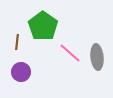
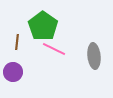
pink line: moved 16 px left, 4 px up; rotated 15 degrees counterclockwise
gray ellipse: moved 3 px left, 1 px up
purple circle: moved 8 px left
